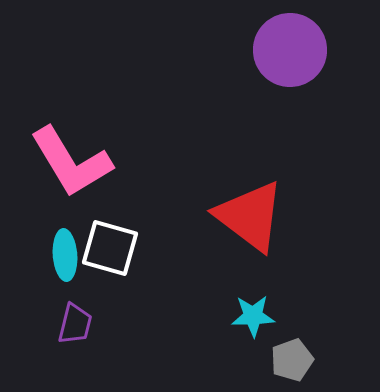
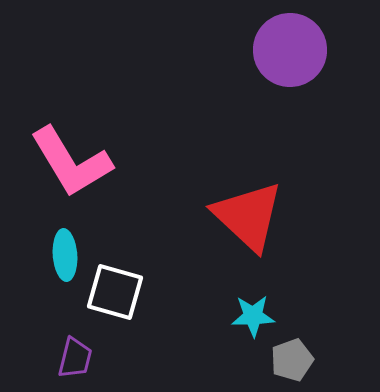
red triangle: moved 2 px left; rotated 6 degrees clockwise
white square: moved 5 px right, 44 px down
purple trapezoid: moved 34 px down
